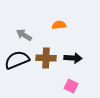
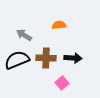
pink square: moved 9 px left, 3 px up; rotated 24 degrees clockwise
